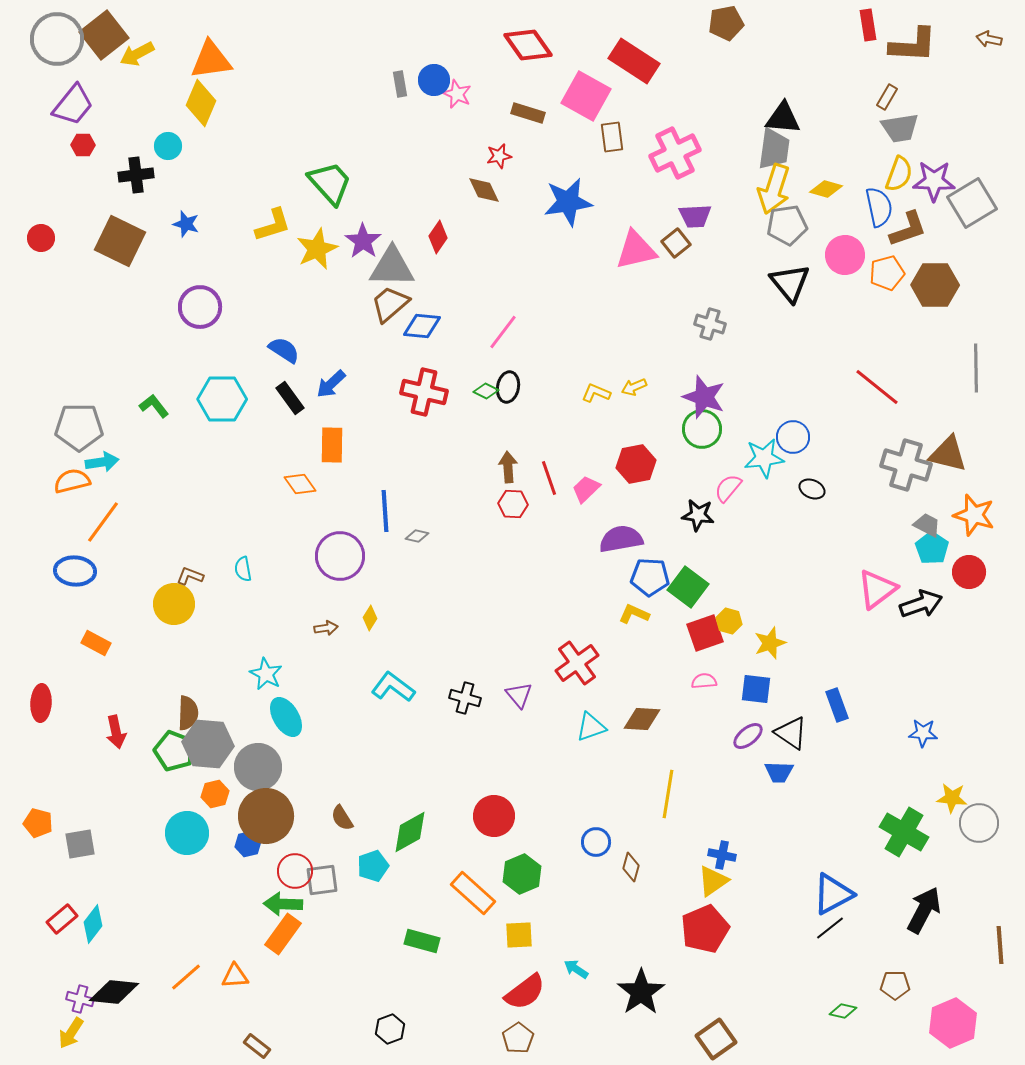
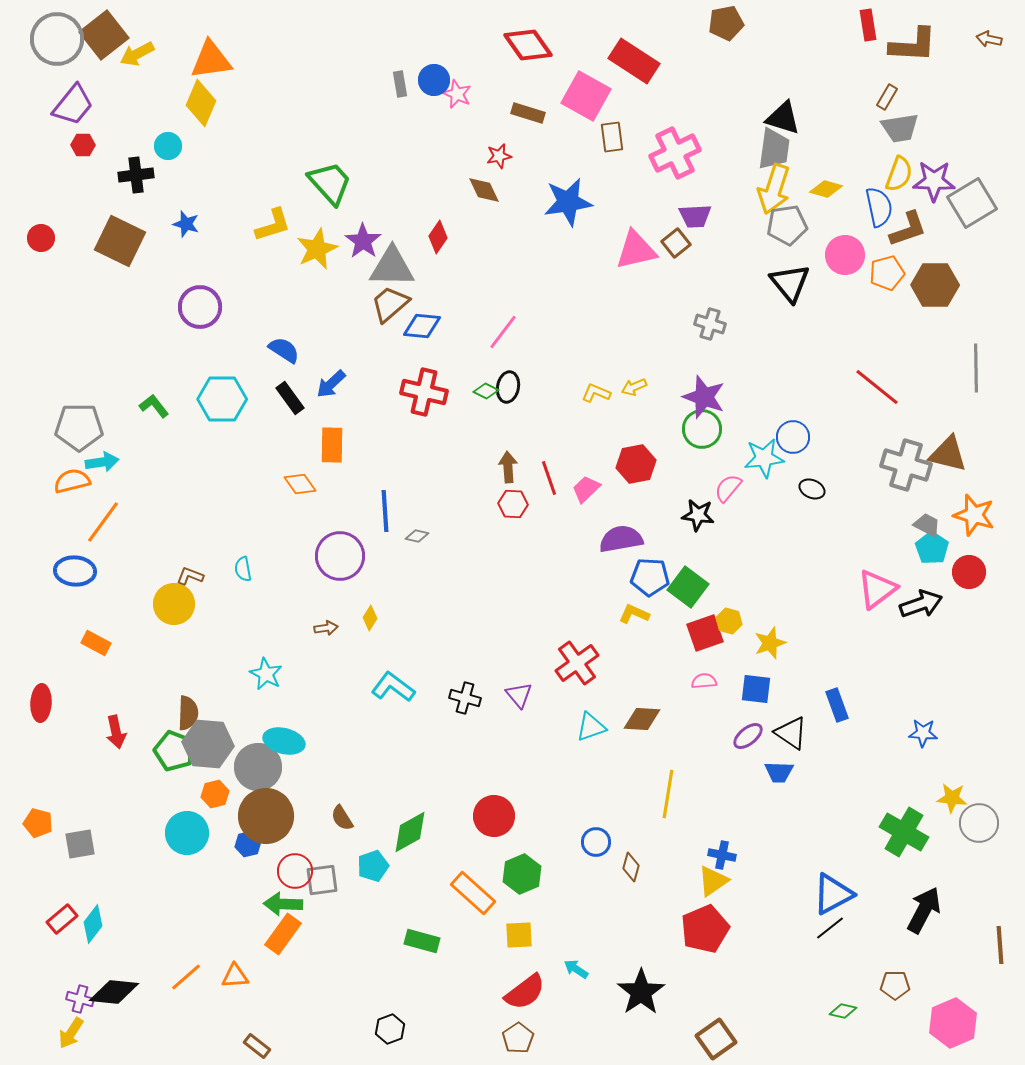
black triangle at (783, 118): rotated 12 degrees clockwise
cyan ellipse at (286, 717): moved 2 px left, 24 px down; rotated 45 degrees counterclockwise
